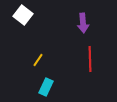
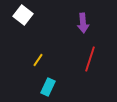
red line: rotated 20 degrees clockwise
cyan rectangle: moved 2 px right
